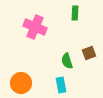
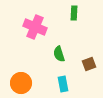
green rectangle: moved 1 px left
brown square: moved 11 px down
green semicircle: moved 8 px left, 7 px up
cyan rectangle: moved 2 px right, 1 px up
